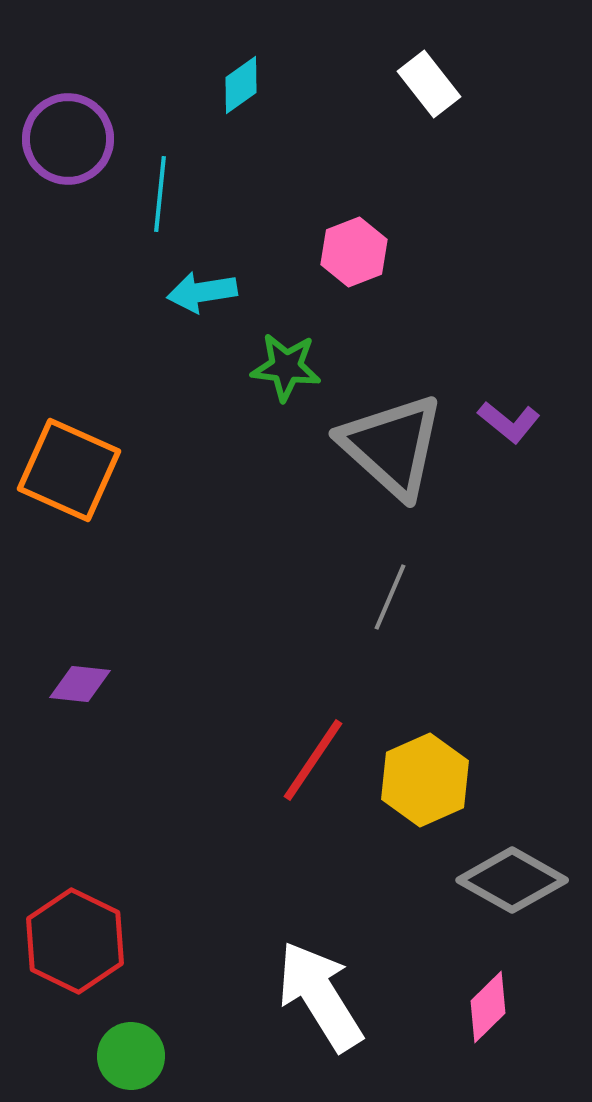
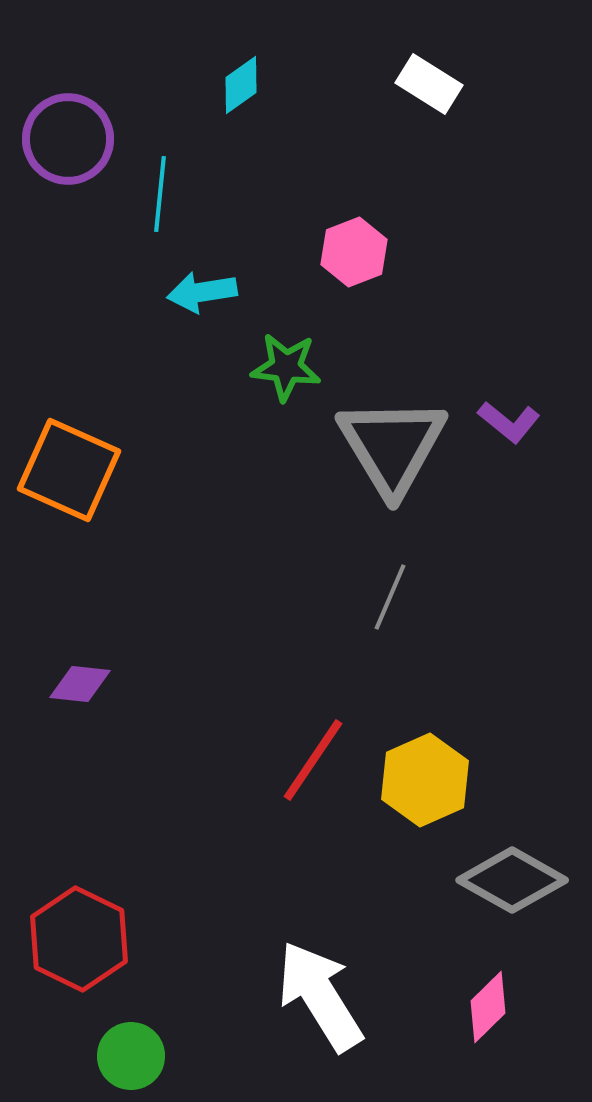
white rectangle: rotated 20 degrees counterclockwise
gray triangle: rotated 17 degrees clockwise
red hexagon: moved 4 px right, 2 px up
